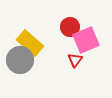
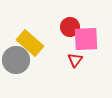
pink square: moved 1 px up; rotated 20 degrees clockwise
gray circle: moved 4 px left
